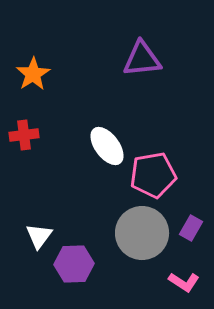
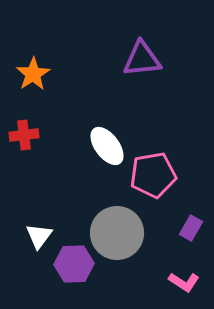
gray circle: moved 25 px left
